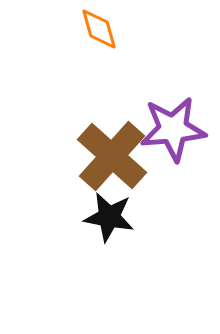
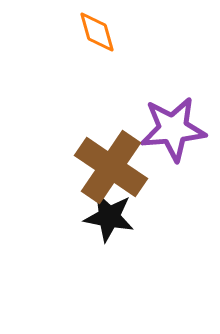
orange diamond: moved 2 px left, 3 px down
brown cross: moved 1 px left, 11 px down; rotated 8 degrees counterclockwise
